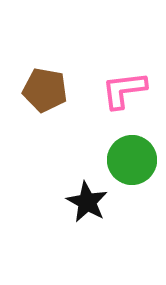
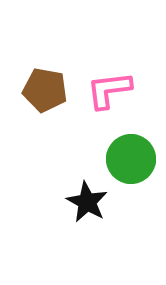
pink L-shape: moved 15 px left
green circle: moved 1 px left, 1 px up
